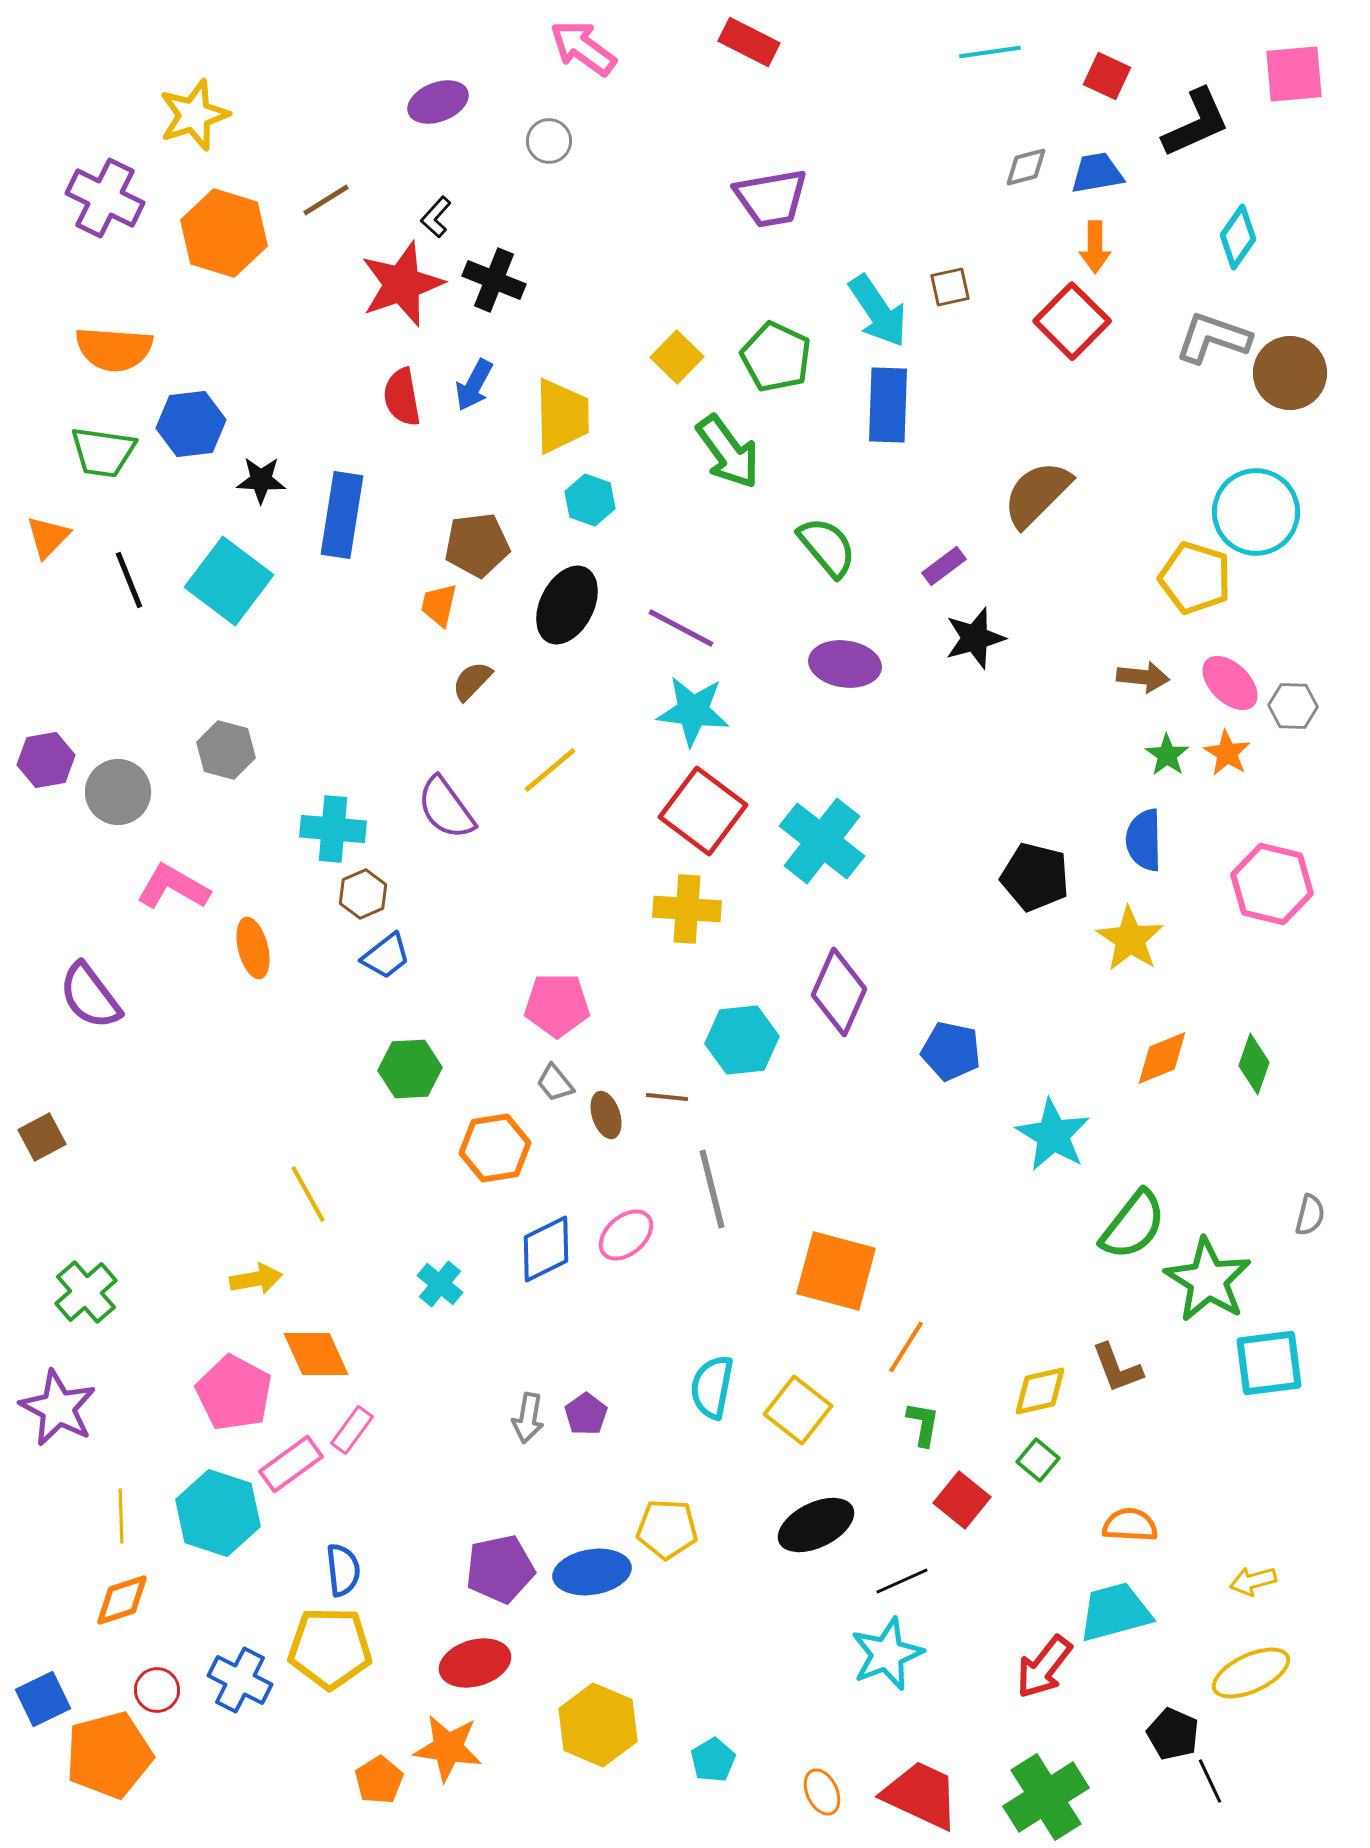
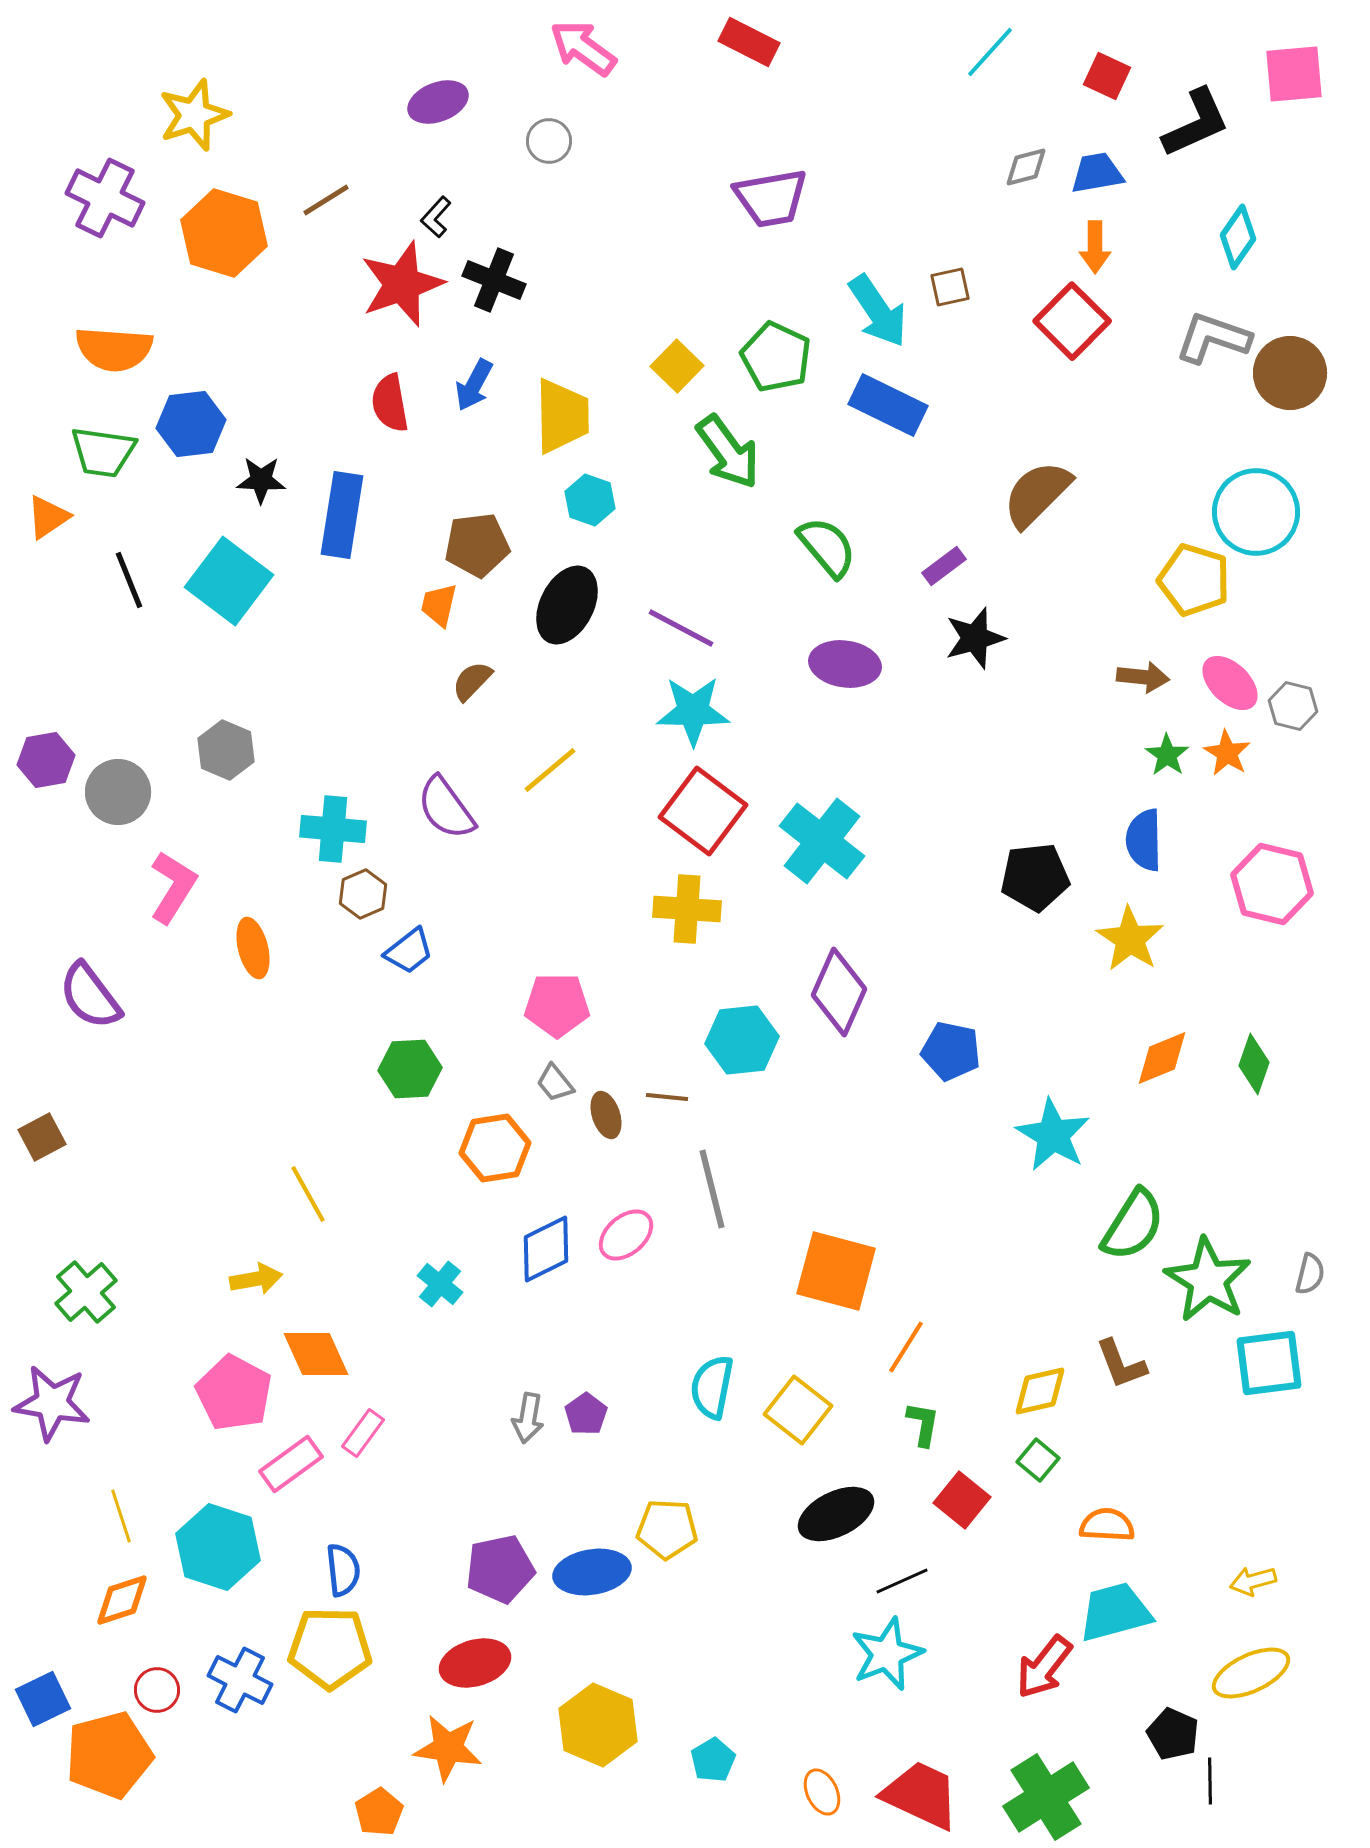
cyan line at (990, 52): rotated 40 degrees counterclockwise
yellow square at (677, 357): moved 9 px down
red semicircle at (402, 397): moved 12 px left, 6 px down
blue rectangle at (888, 405): rotated 66 degrees counterclockwise
orange triangle at (48, 537): moved 20 px up; rotated 12 degrees clockwise
yellow pentagon at (1195, 578): moved 1 px left, 2 px down
gray hexagon at (1293, 706): rotated 12 degrees clockwise
cyan star at (693, 711): rotated 6 degrees counterclockwise
gray hexagon at (226, 750): rotated 8 degrees clockwise
black pentagon at (1035, 877): rotated 20 degrees counterclockwise
pink L-shape at (173, 887): rotated 92 degrees clockwise
blue trapezoid at (386, 956): moved 23 px right, 5 px up
gray semicircle at (1310, 1215): moved 59 px down
green semicircle at (1133, 1225): rotated 6 degrees counterclockwise
brown L-shape at (1117, 1368): moved 4 px right, 4 px up
purple star at (58, 1408): moved 6 px left, 5 px up; rotated 18 degrees counterclockwise
pink rectangle at (352, 1430): moved 11 px right, 3 px down
cyan hexagon at (218, 1513): moved 34 px down
yellow line at (121, 1516): rotated 16 degrees counterclockwise
black ellipse at (816, 1525): moved 20 px right, 11 px up
orange semicircle at (1130, 1525): moved 23 px left
orange pentagon at (379, 1780): moved 32 px down
black line at (1210, 1781): rotated 24 degrees clockwise
